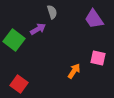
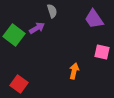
gray semicircle: moved 1 px up
purple arrow: moved 1 px left, 1 px up
green square: moved 5 px up
pink square: moved 4 px right, 6 px up
orange arrow: rotated 21 degrees counterclockwise
